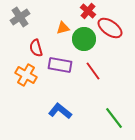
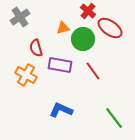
green circle: moved 1 px left
blue L-shape: moved 1 px right, 1 px up; rotated 15 degrees counterclockwise
